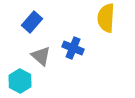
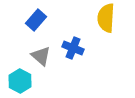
blue rectangle: moved 4 px right, 2 px up
